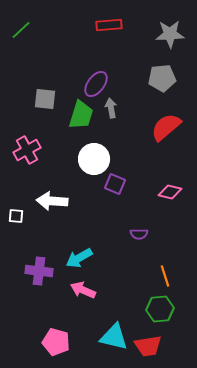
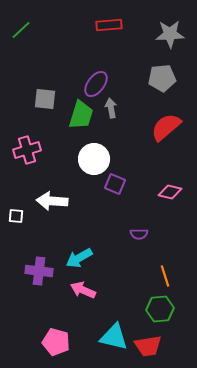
pink cross: rotated 12 degrees clockwise
